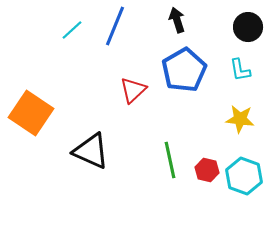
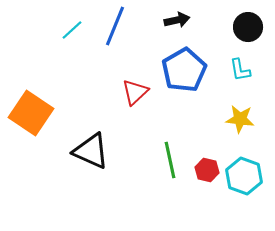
black arrow: rotated 95 degrees clockwise
red triangle: moved 2 px right, 2 px down
